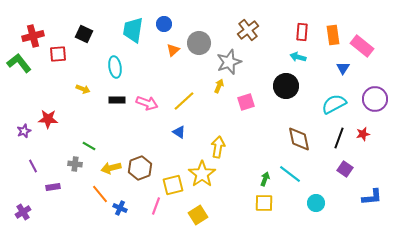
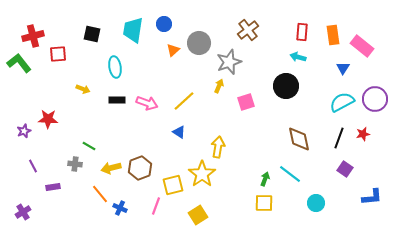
black square at (84, 34): moved 8 px right; rotated 12 degrees counterclockwise
cyan semicircle at (334, 104): moved 8 px right, 2 px up
